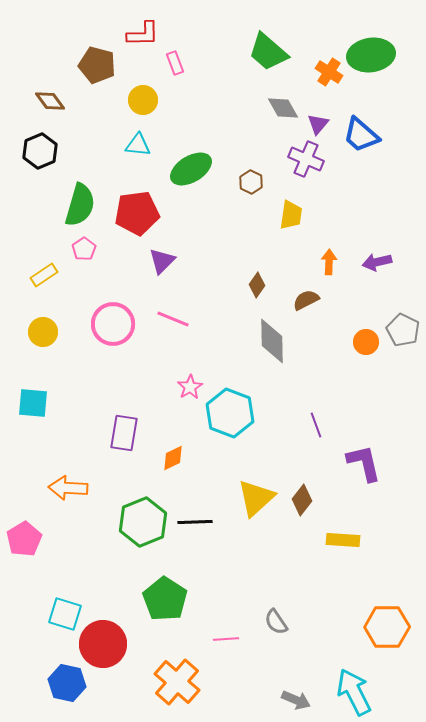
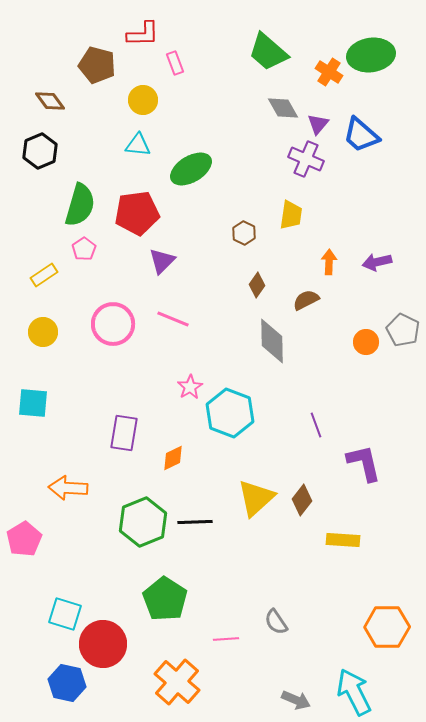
brown hexagon at (251, 182): moved 7 px left, 51 px down
